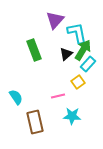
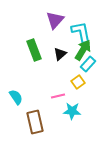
cyan L-shape: moved 4 px right, 1 px up
black triangle: moved 6 px left
cyan star: moved 5 px up
